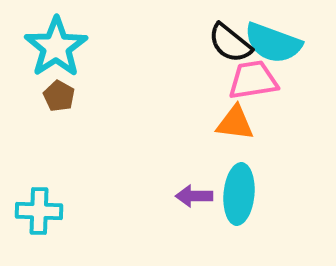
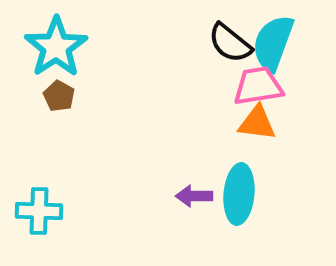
cyan semicircle: rotated 90 degrees clockwise
pink trapezoid: moved 5 px right, 6 px down
orange triangle: moved 22 px right
